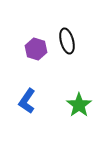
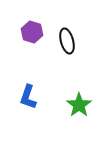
purple hexagon: moved 4 px left, 17 px up
blue L-shape: moved 1 px right, 4 px up; rotated 15 degrees counterclockwise
